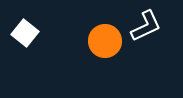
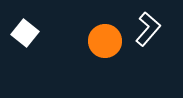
white L-shape: moved 2 px right, 3 px down; rotated 24 degrees counterclockwise
